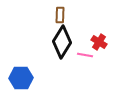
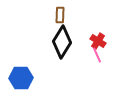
red cross: moved 1 px left, 1 px up
pink line: moved 12 px right; rotated 56 degrees clockwise
